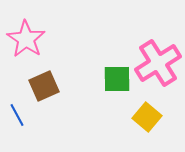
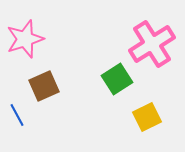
pink star: moved 1 px left; rotated 21 degrees clockwise
pink cross: moved 6 px left, 19 px up
green square: rotated 32 degrees counterclockwise
yellow square: rotated 24 degrees clockwise
